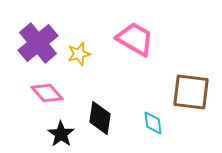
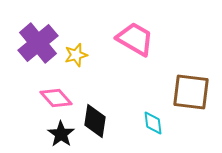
yellow star: moved 3 px left, 1 px down
pink diamond: moved 9 px right, 5 px down
black diamond: moved 5 px left, 3 px down
